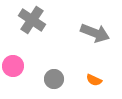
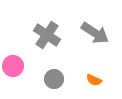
gray cross: moved 15 px right, 15 px down
gray arrow: rotated 12 degrees clockwise
